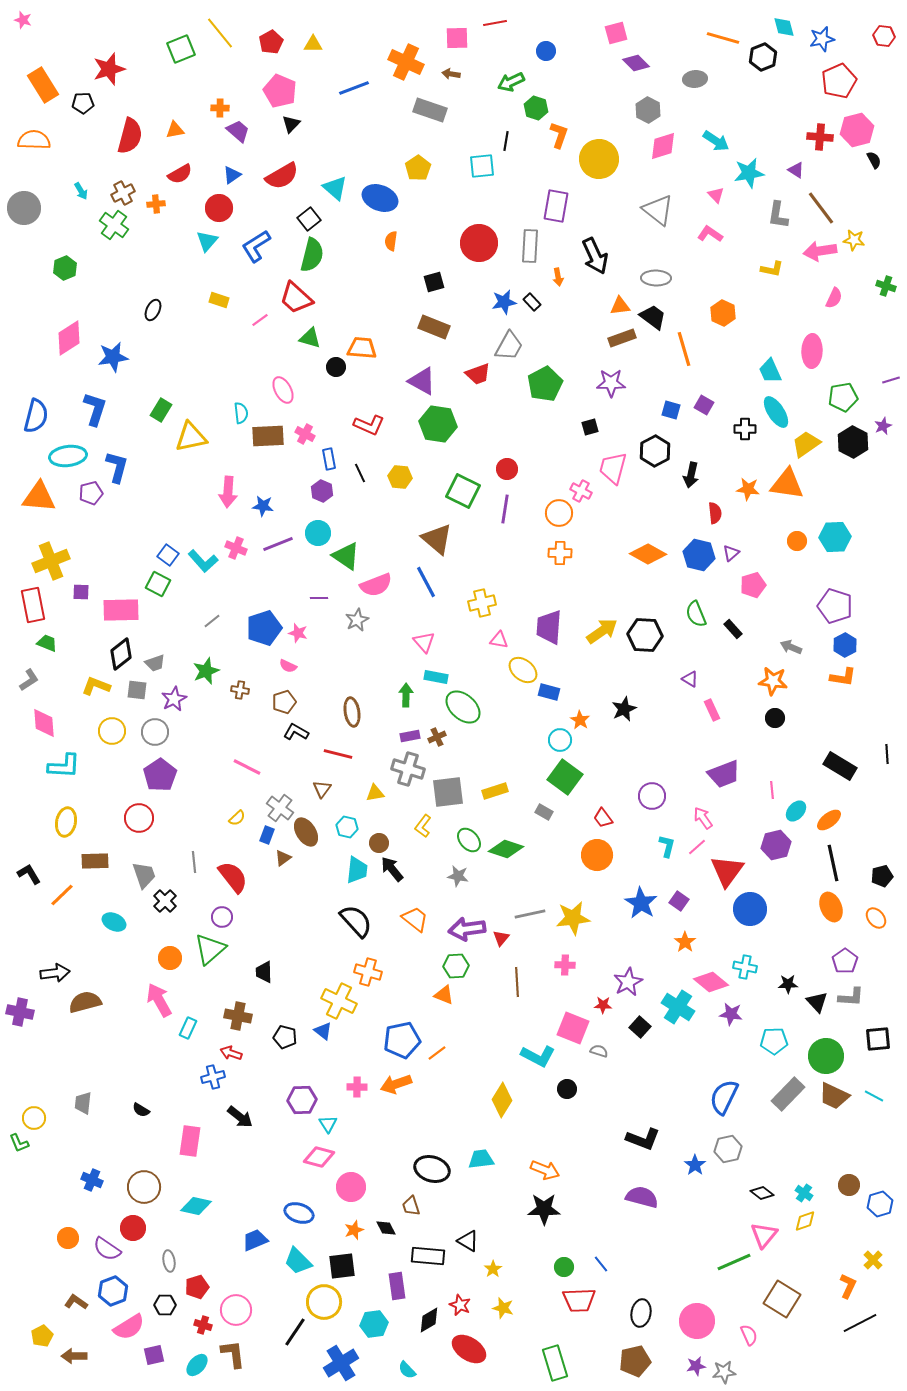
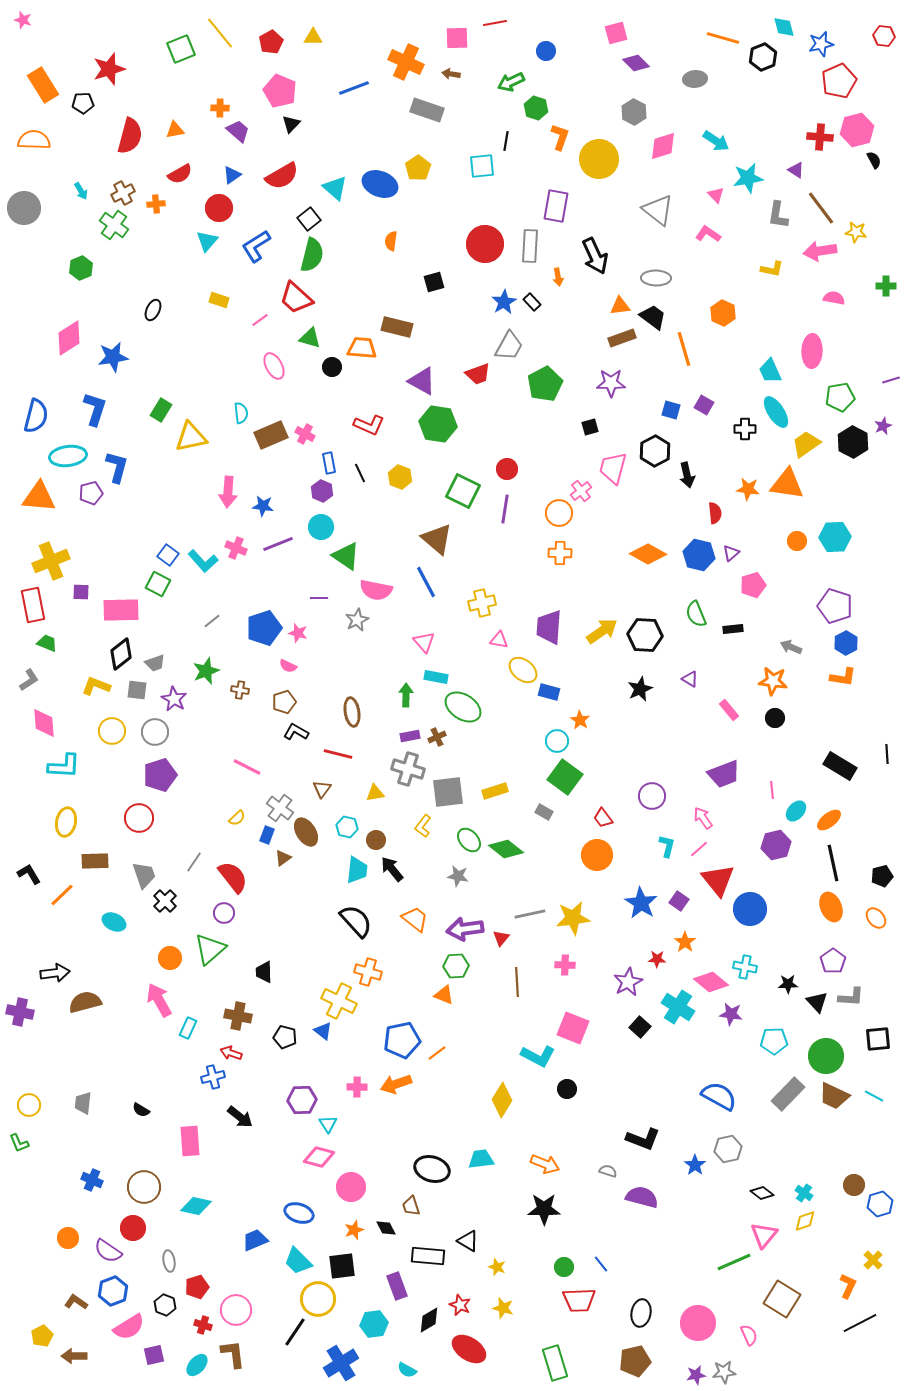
blue star at (822, 39): moved 1 px left, 5 px down
yellow triangle at (313, 44): moved 7 px up
gray rectangle at (430, 110): moved 3 px left
gray hexagon at (648, 110): moved 14 px left, 2 px down
orange L-shape at (559, 135): moved 1 px right, 2 px down
cyan star at (749, 173): moved 1 px left, 5 px down
blue ellipse at (380, 198): moved 14 px up
pink L-shape at (710, 234): moved 2 px left
yellow star at (854, 240): moved 2 px right, 8 px up
red circle at (479, 243): moved 6 px right, 1 px down
green hexagon at (65, 268): moved 16 px right
green cross at (886, 286): rotated 18 degrees counterclockwise
pink semicircle at (834, 298): rotated 105 degrees counterclockwise
blue star at (504, 302): rotated 20 degrees counterclockwise
brown rectangle at (434, 327): moved 37 px left; rotated 8 degrees counterclockwise
black circle at (336, 367): moved 4 px left
pink ellipse at (283, 390): moved 9 px left, 24 px up
green pentagon at (843, 397): moved 3 px left
brown rectangle at (268, 436): moved 3 px right, 1 px up; rotated 20 degrees counterclockwise
blue rectangle at (329, 459): moved 4 px down
black arrow at (691, 475): moved 4 px left; rotated 25 degrees counterclockwise
yellow hexagon at (400, 477): rotated 15 degrees clockwise
pink cross at (581, 491): rotated 25 degrees clockwise
cyan circle at (318, 533): moved 3 px right, 6 px up
pink semicircle at (376, 585): moved 5 px down; rotated 32 degrees clockwise
black rectangle at (733, 629): rotated 54 degrees counterclockwise
blue hexagon at (845, 645): moved 1 px right, 2 px up
purple star at (174, 699): rotated 15 degrees counterclockwise
green ellipse at (463, 707): rotated 9 degrees counterclockwise
black star at (624, 709): moved 16 px right, 20 px up
pink rectangle at (712, 710): moved 17 px right; rotated 15 degrees counterclockwise
cyan circle at (560, 740): moved 3 px left, 1 px down
purple pentagon at (160, 775): rotated 16 degrees clockwise
brown circle at (379, 843): moved 3 px left, 3 px up
pink line at (697, 847): moved 2 px right, 2 px down
green diamond at (506, 849): rotated 20 degrees clockwise
gray line at (194, 862): rotated 40 degrees clockwise
red triangle at (727, 871): moved 9 px left, 9 px down; rotated 15 degrees counterclockwise
purple circle at (222, 917): moved 2 px right, 4 px up
purple arrow at (467, 929): moved 2 px left
purple pentagon at (845, 961): moved 12 px left
red star at (603, 1005): moved 54 px right, 46 px up
gray semicircle at (599, 1051): moved 9 px right, 120 px down
blue semicircle at (724, 1097): moved 5 px left, 1 px up; rotated 93 degrees clockwise
yellow circle at (34, 1118): moved 5 px left, 13 px up
pink rectangle at (190, 1141): rotated 12 degrees counterclockwise
orange arrow at (545, 1170): moved 6 px up
brown circle at (849, 1185): moved 5 px right
purple semicircle at (107, 1249): moved 1 px right, 2 px down
yellow star at (493, 1269): moved 4 px right, 2 px up; rotated 18 degrees counterclockwise
purple rectangle at (397, 1286): rotated 12 degrees counterclockwise
yellow circle at (324, 1302): moved 6 px left, 3 px up
black hexagon at (165, 1305): rotated 20 degrees clockwise
pink circle at (697, 1321): moved 1 px right, 2 px down
purple star at (696, 1366): moved 9 px down
cyan semicircle at (407, 1370): rotated 18 degrees counterclockwise
